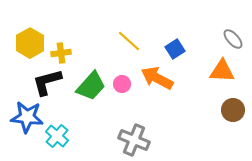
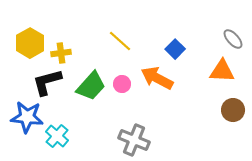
yellow line: moved 9 px left
blue square: rotated 12 degrees counterclockwise
